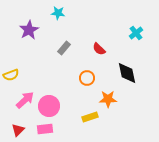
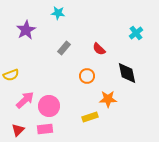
purple star: moved 3 px left
orange circle: moved 2 px up
